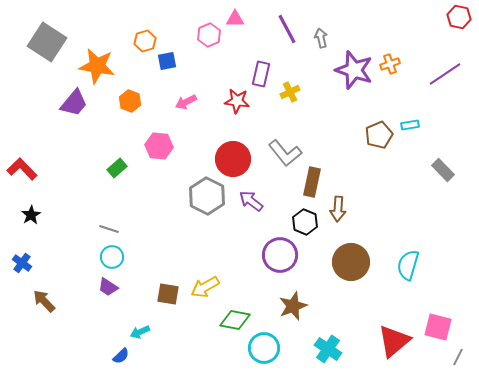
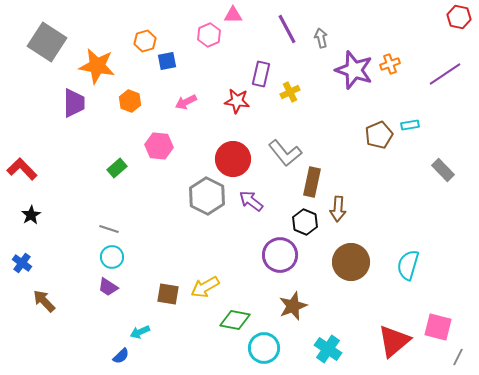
pink triangle at (235, 19): moved 2 px left, 4 px up
purple trapezoid at (74, 103): rotated 40 degrees counterclockwise
